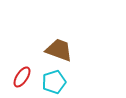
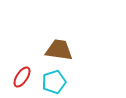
brown trapezoid: rotated 12 degrees counterclockwise
